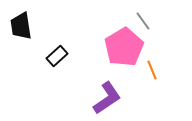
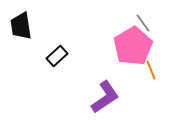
gray line: moved 2 px down
pink pentagon: moved 9 px right, 1 px up
orange line: moved 1 px left
purple L-shape: moved 2 px left, 1 px up
